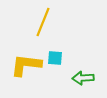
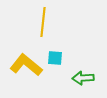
yellow line: rotated 16 degrees counterclockwise
yellow L-shape: rotated 32 degrees clockwise
